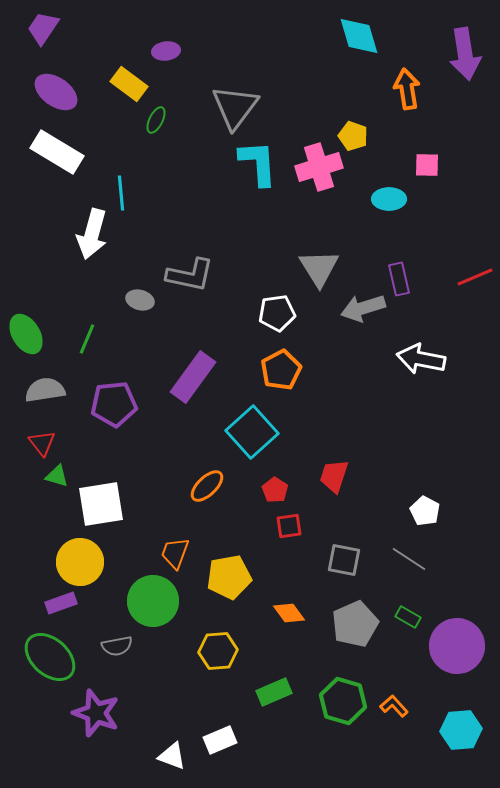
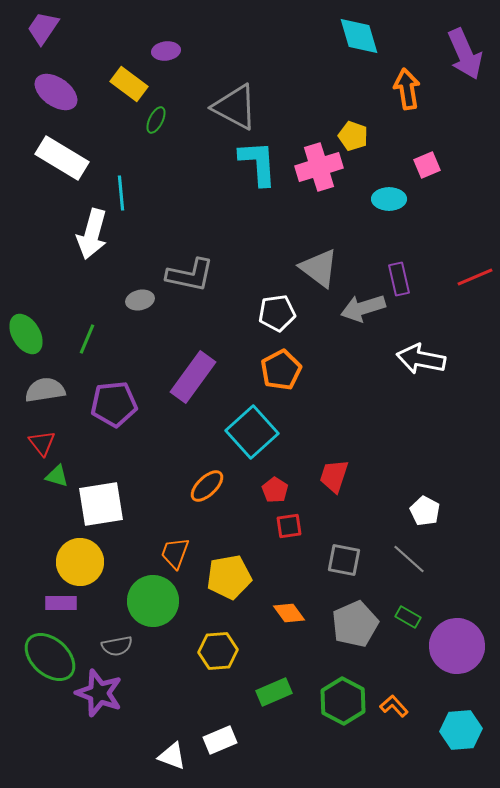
purple arrow at (465, 54): rotated 15 degrees counterclockwise
gray triangle at (235, 107): rotated 39 degrees counterclockwise
white rectangle at (57, 152): moved 5 px right, 6 px down
pink square at (427, 165): rotated 24 degrees counterclockwise
gray triangle at (319, 268): rotated 21 degrees counterclockwise
gray ellipse at (140, 300): rotated 28 degrees counterclockwise
gray line at (409, 559): rotated 9 degrees clockwise
purple rectangle at (61, 603): rotated 20 degrees clockwise
green hexagon at (343, 701): rotated 12 degrees clockwise
purple star at (96, 713): moved 3 px right, 20 px up
